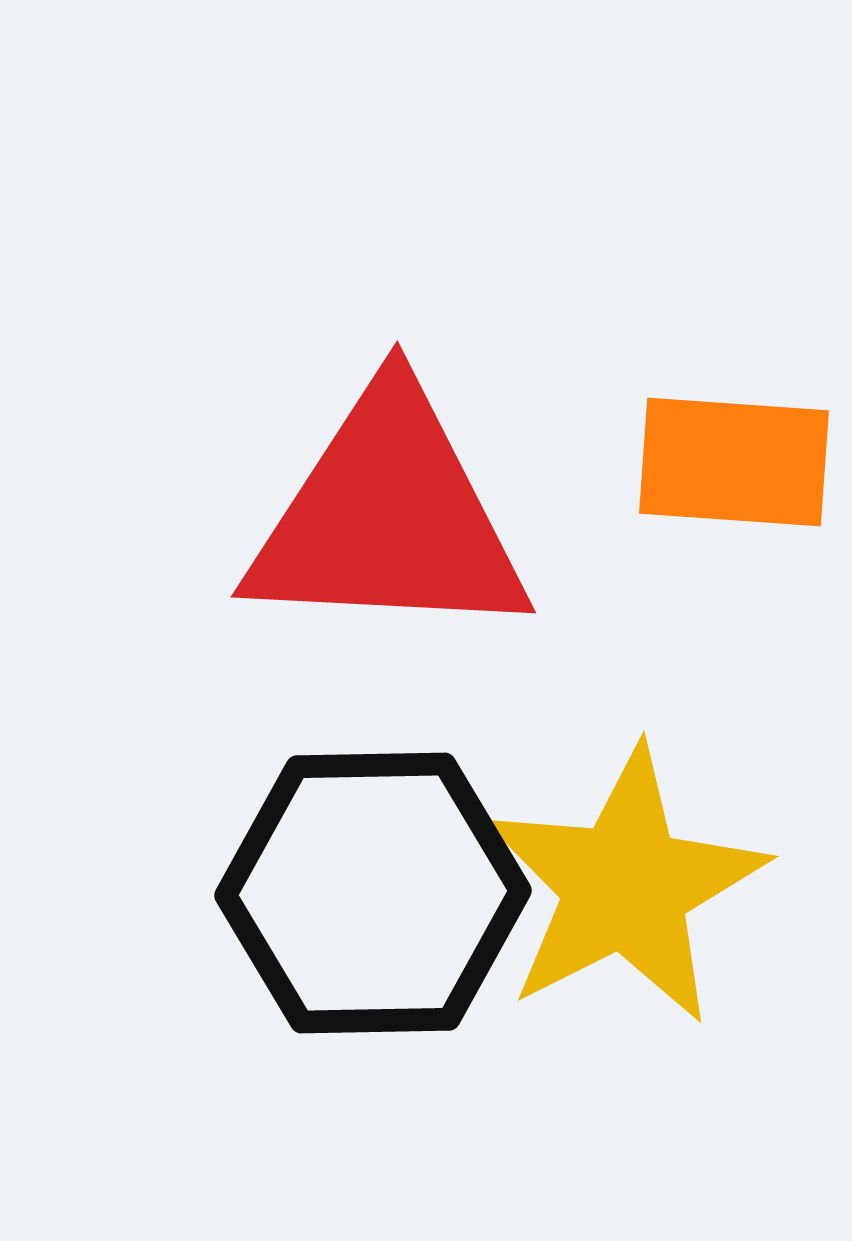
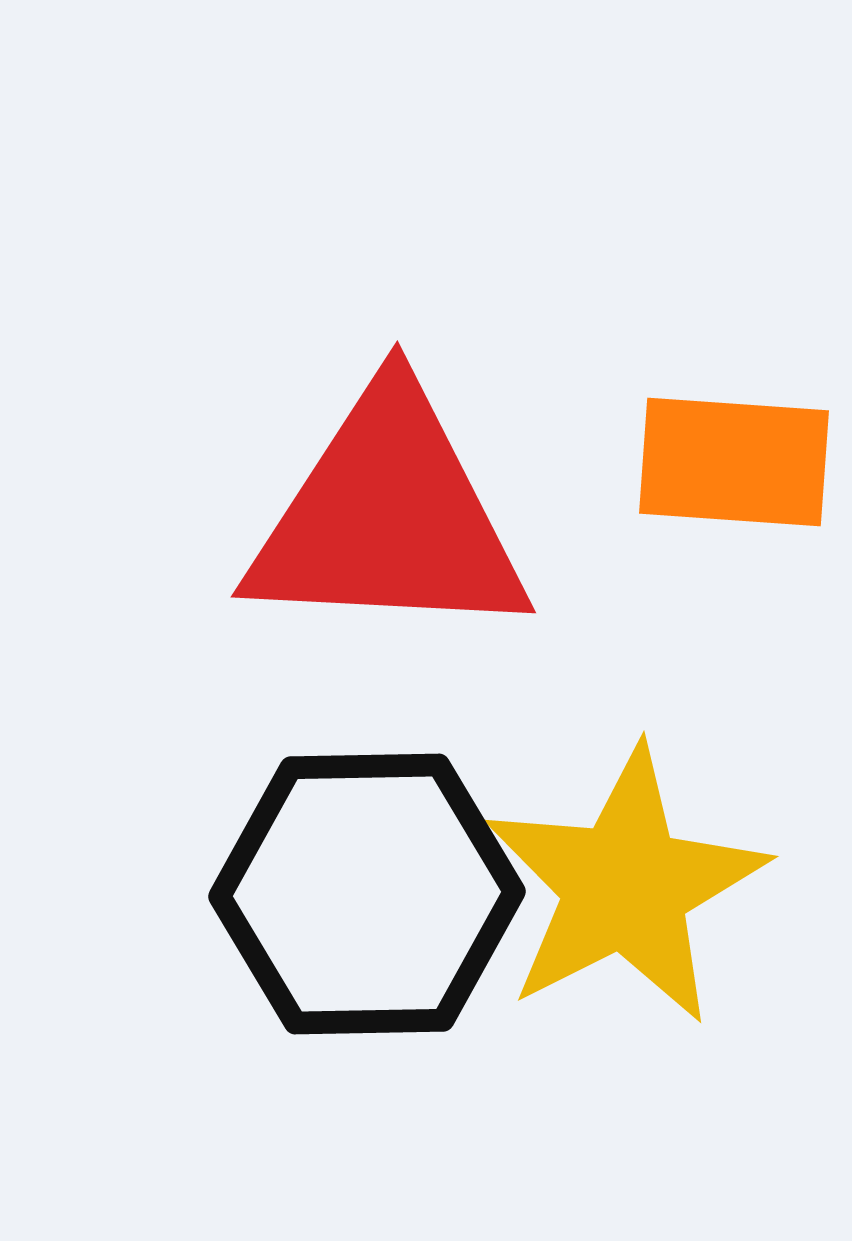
black hexagon: moved 6 px left, 1 px down
